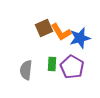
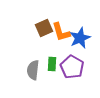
orange L-shape: rotated 15 degrees clockwise
blue star: rotated 10 degrees counterclockwise
gray semicircle: moved 7 px right
